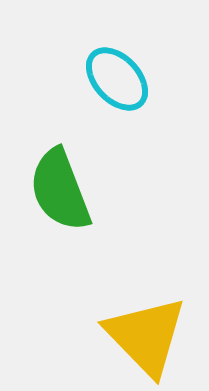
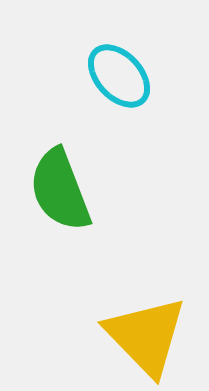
cyan ellipse: moved 2 px right, 3 px up
